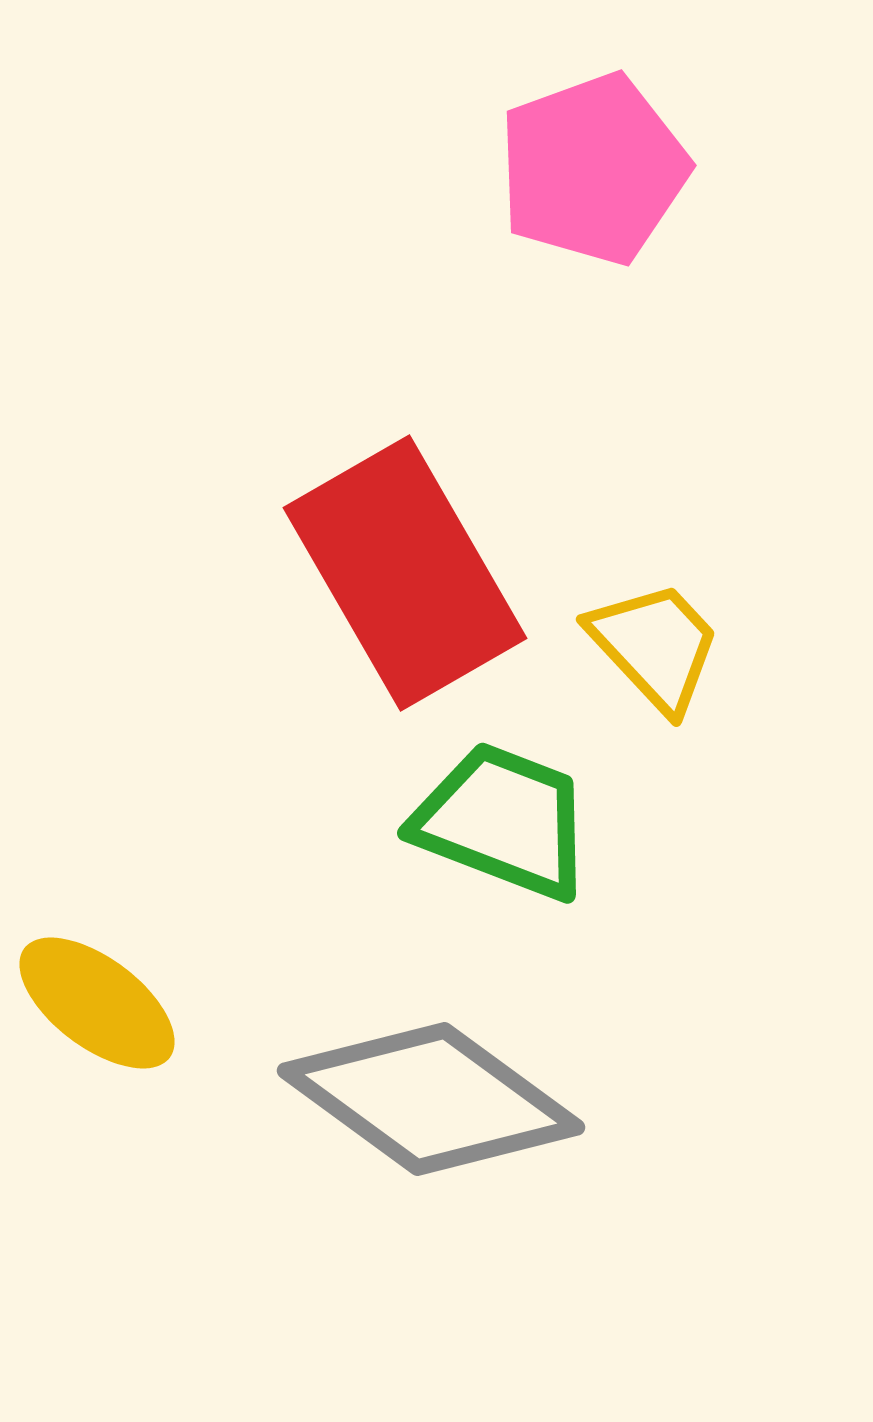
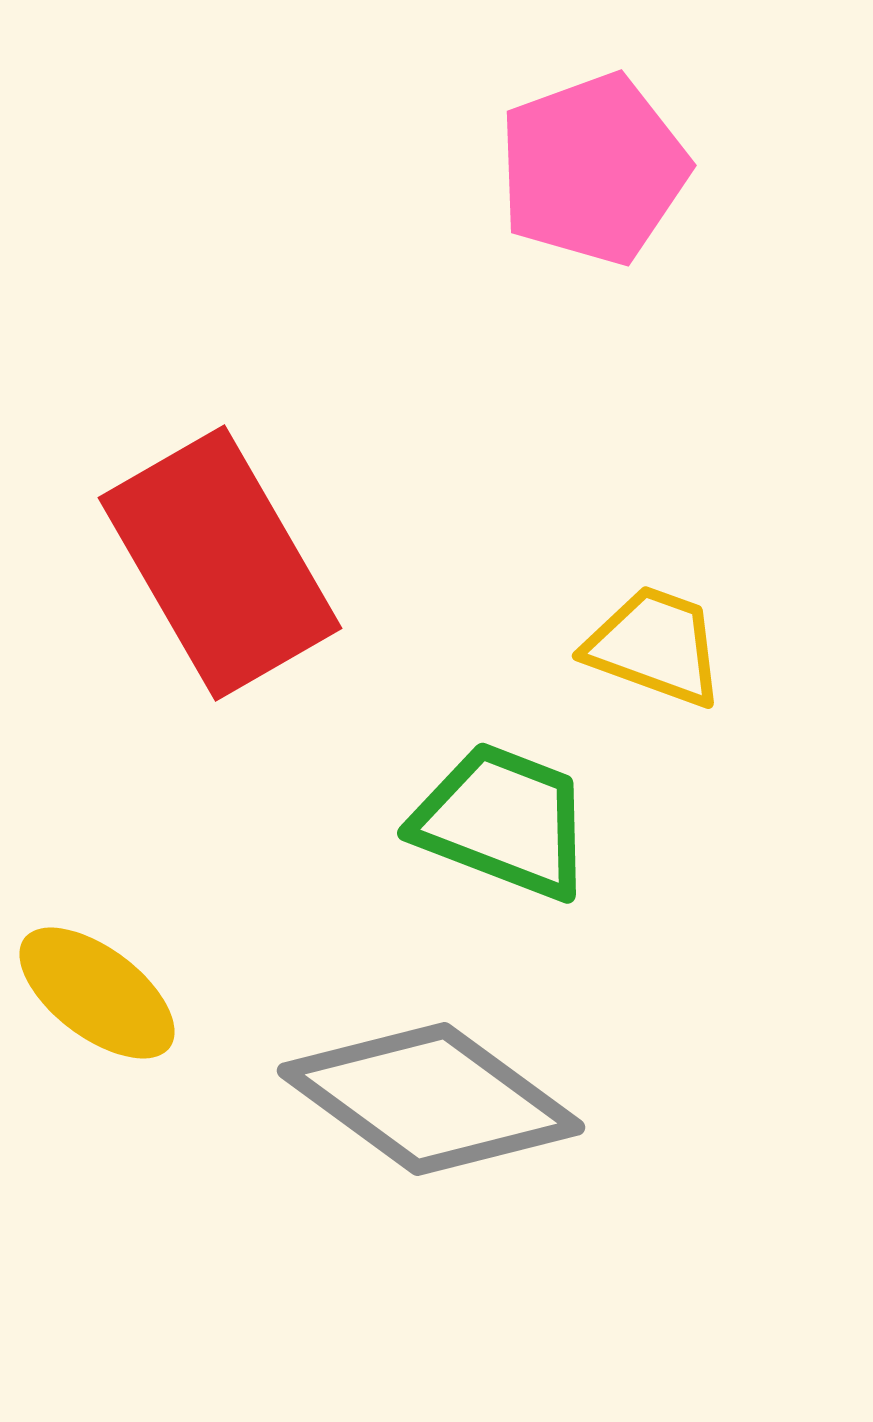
red rectangle: moved 185 px left, 10 px up
yellow trapezoid: rotated 27 degrees counterclockwise
yellow ellipse: moved 10 px up
